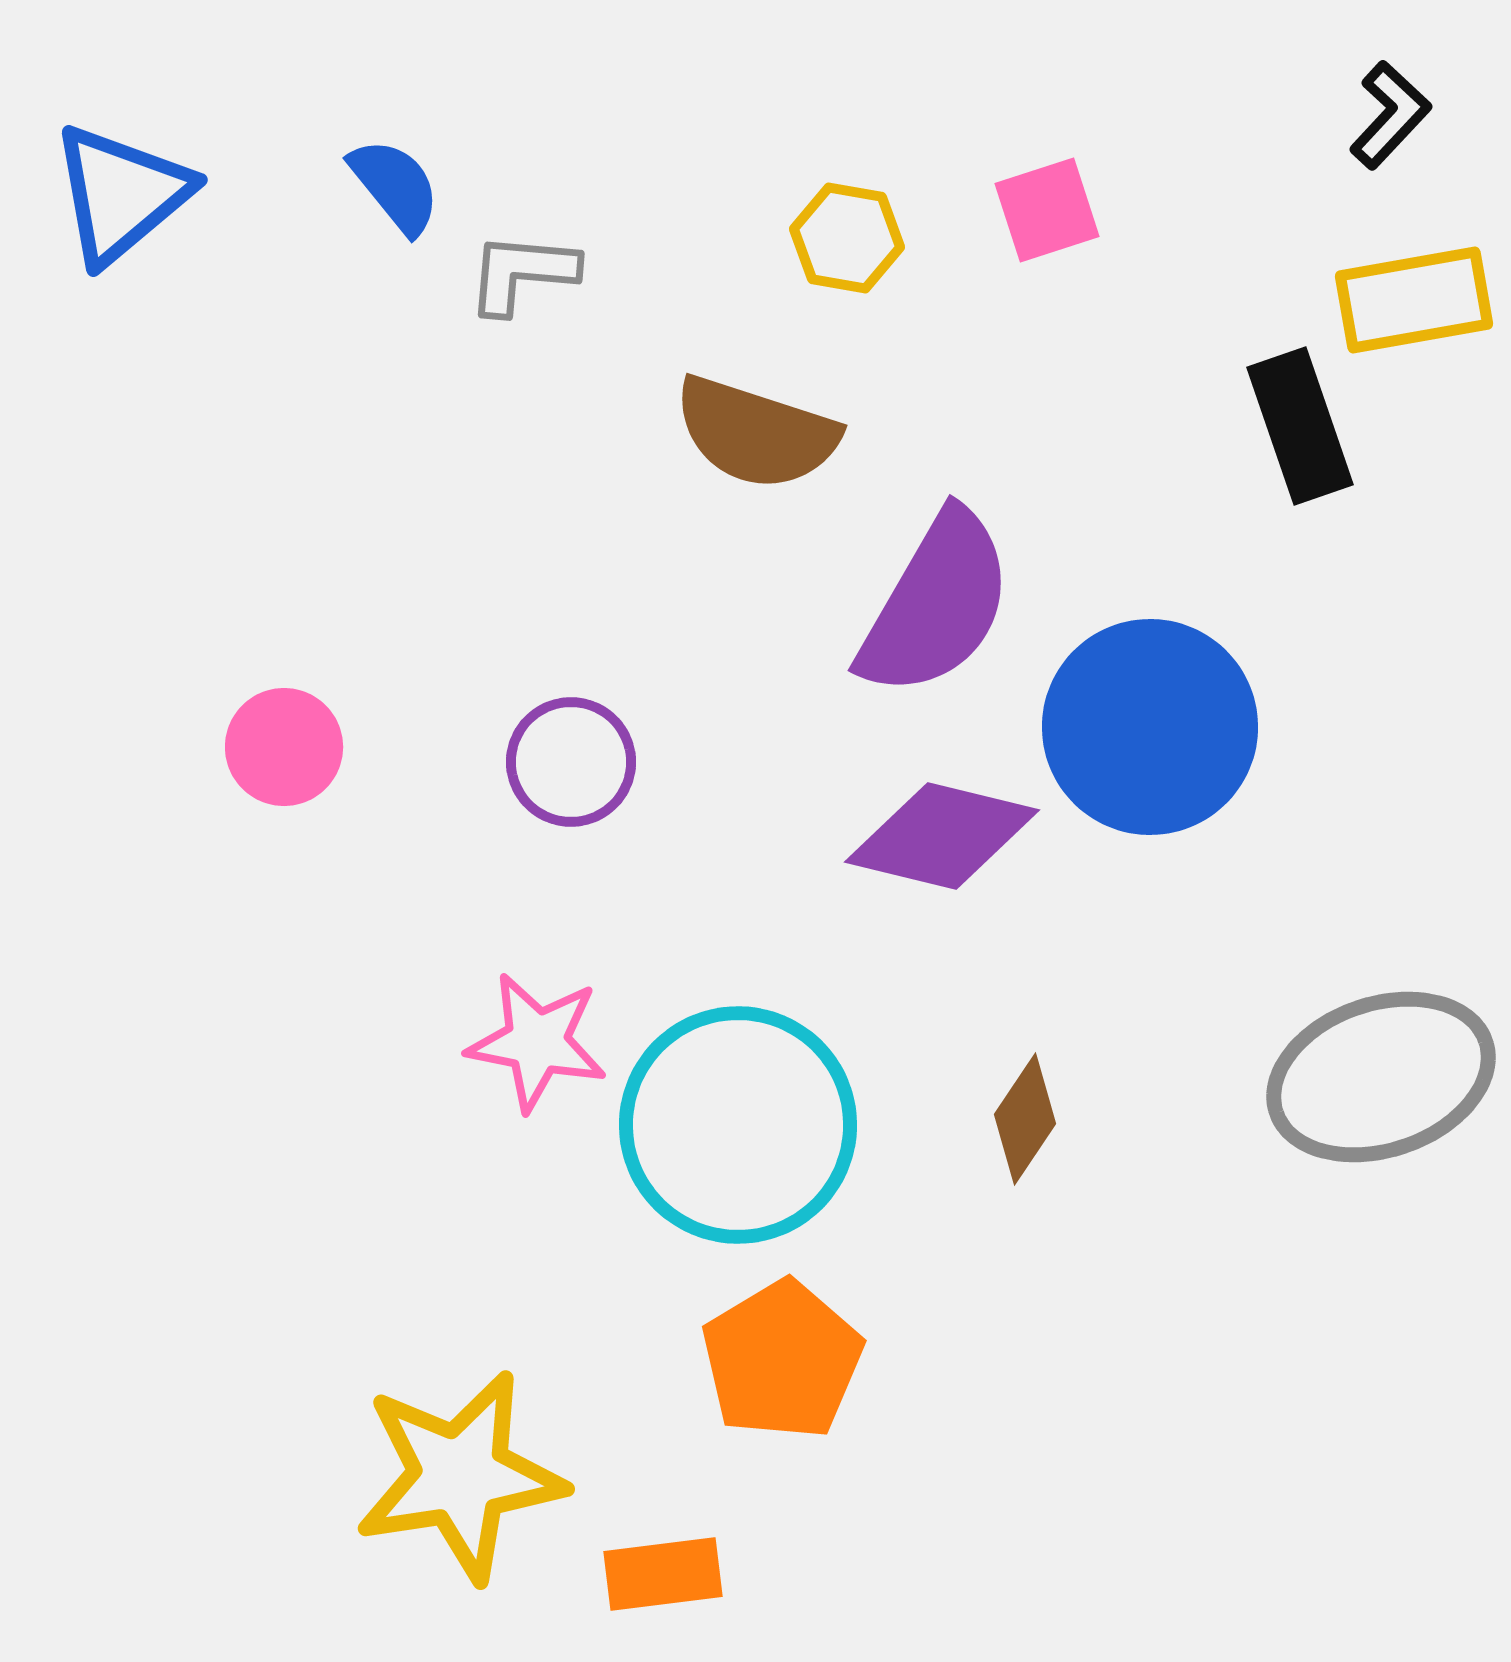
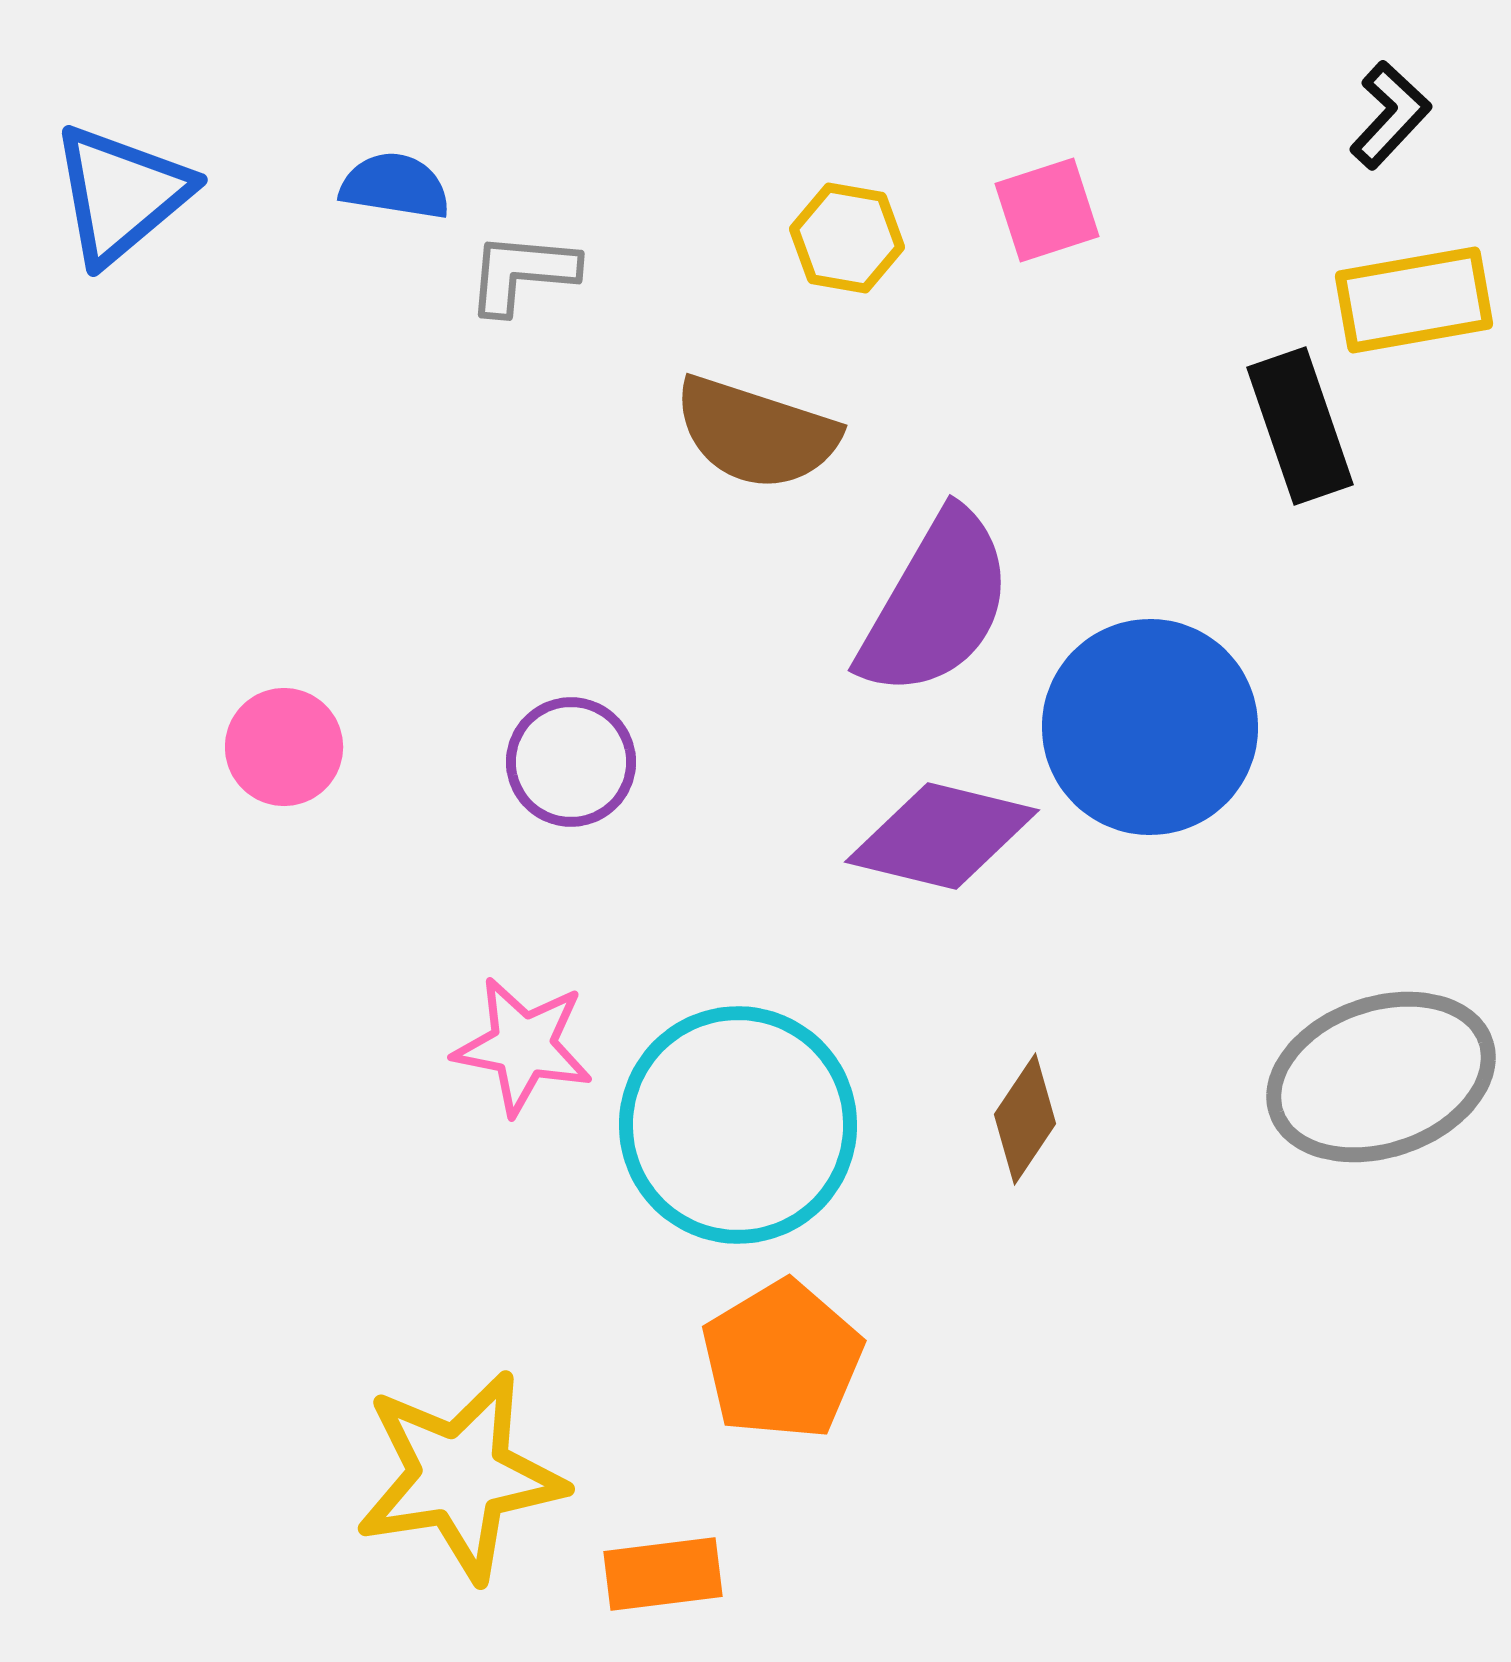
blue semicircle: rotated 42 degrees counterclockwise
pink star: moved 14 px left, 4 px down
